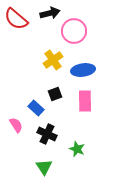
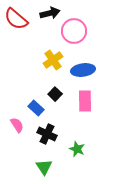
black square: rotated 24 degrees counterclockwise
pink semicircle: moved 1 px right
